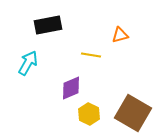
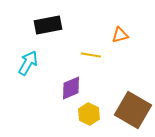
brown square: moved 3 px up
